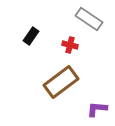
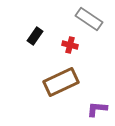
black rectangle: moved 4 px right
brown rectangle: rotated 12 degrees clockwise
